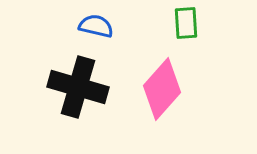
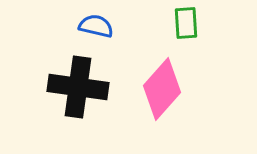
black cross: rotated 8 degrees counterclockwise
